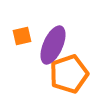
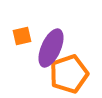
purple ellipse: moved 2 px left, 3 px down
